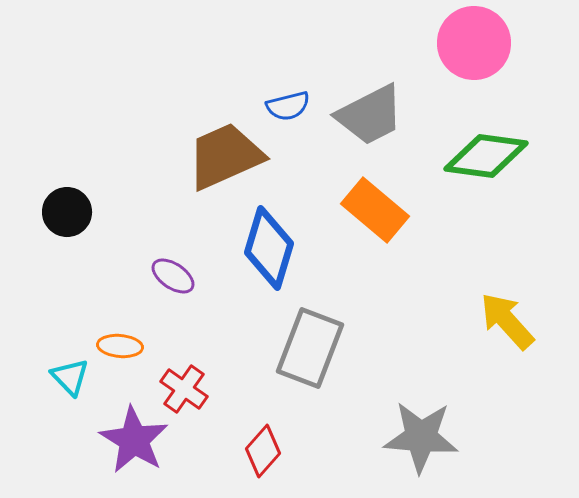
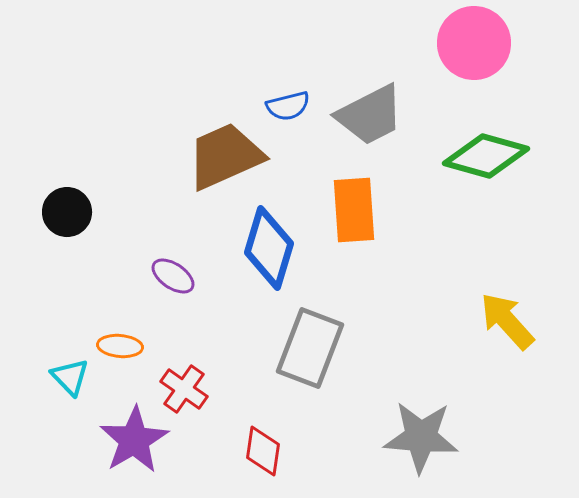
green diamond: rotated 8 degrees clockwise
orange rectangle: moved 21 px left; rotated 46 degrees clockwise
purple star: rotated 10 degrees clockwise
red diamond: rotated 33 degrees counterclockwise
